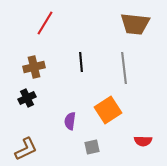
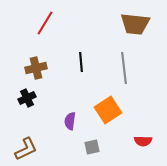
brown cross: moved 2 px right, 1 px down
